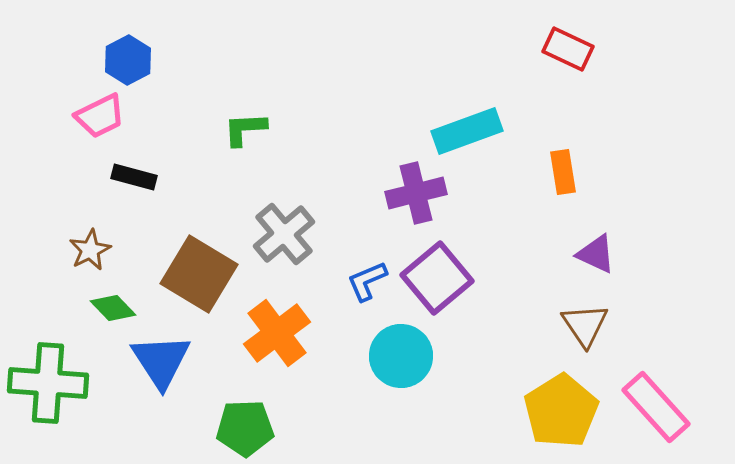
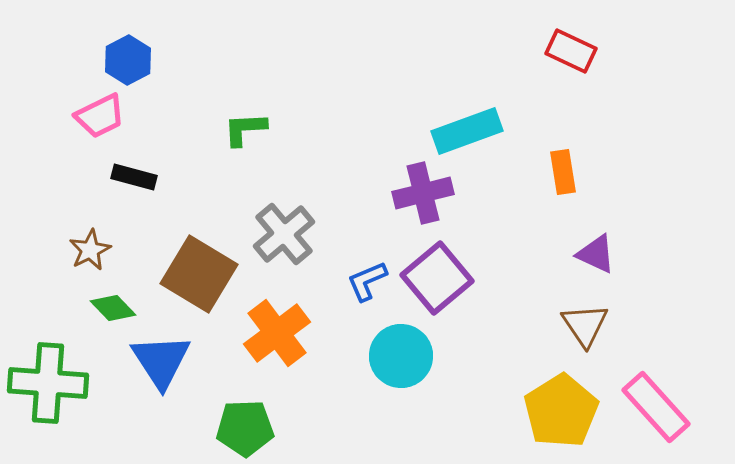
red rectangle: moved 3 px right, 2 px down
purple cross: moved 7 px right
